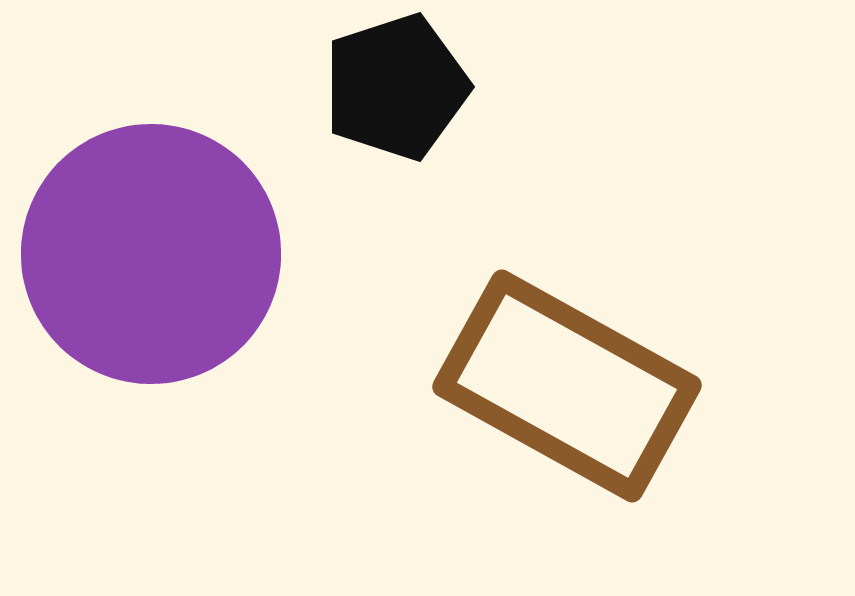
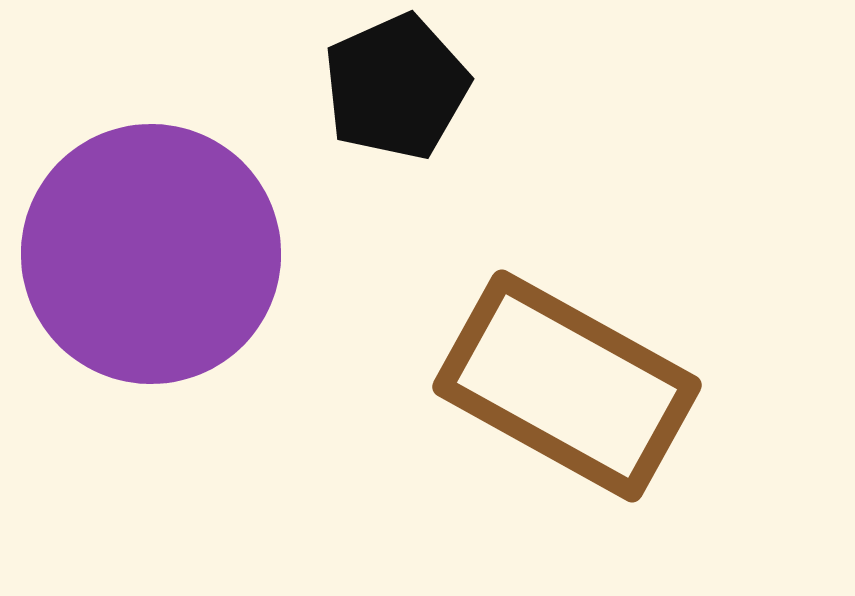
black pentagon: rotated 6 degrees counterclockwise
